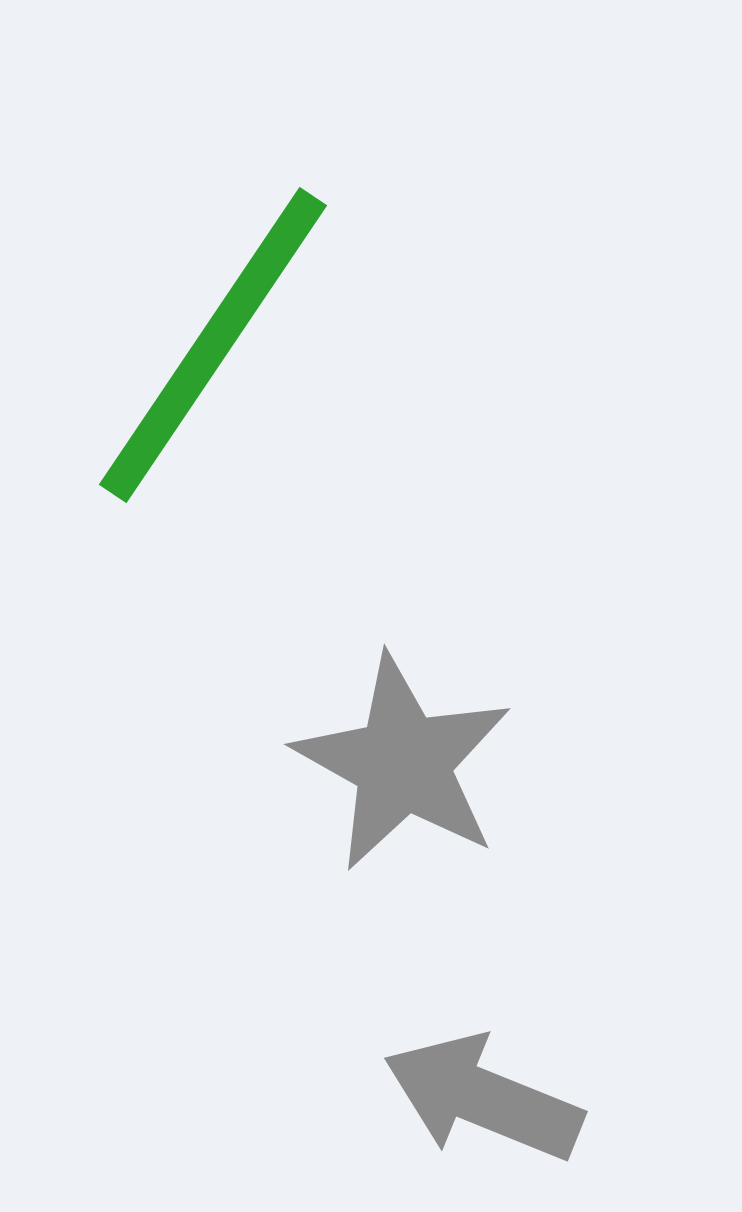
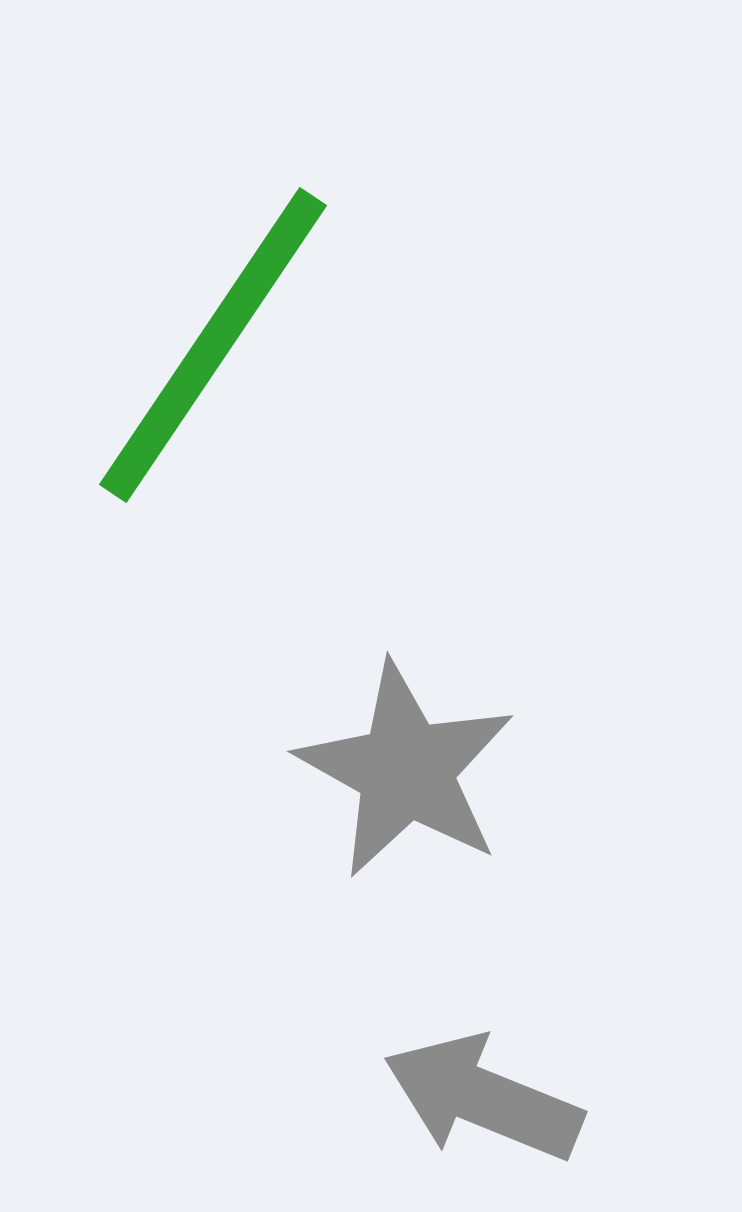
gray star: moved 3 px right, 7 px down
